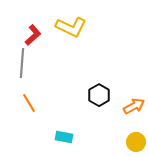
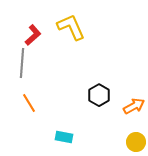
yellow L-shape: rotated 140 degrees counterclockwise
